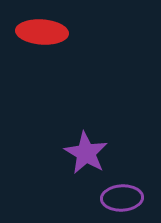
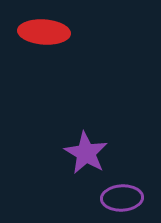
red ellipse: moved 2 px right
